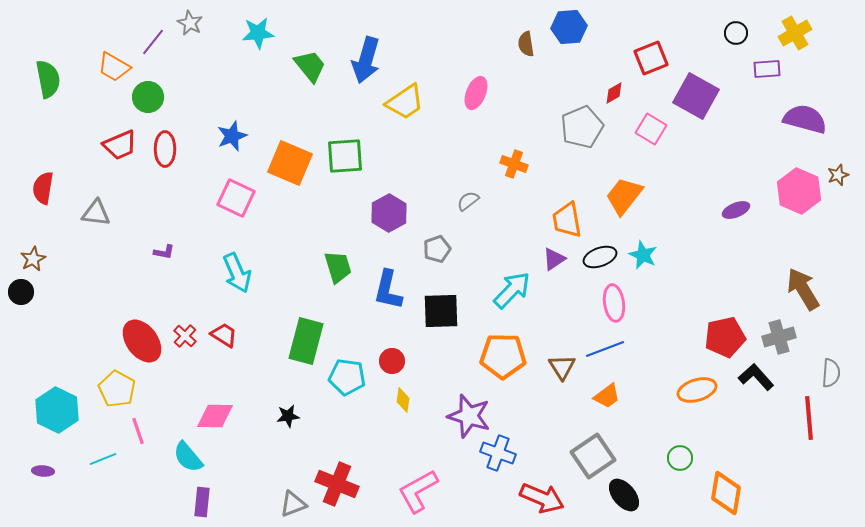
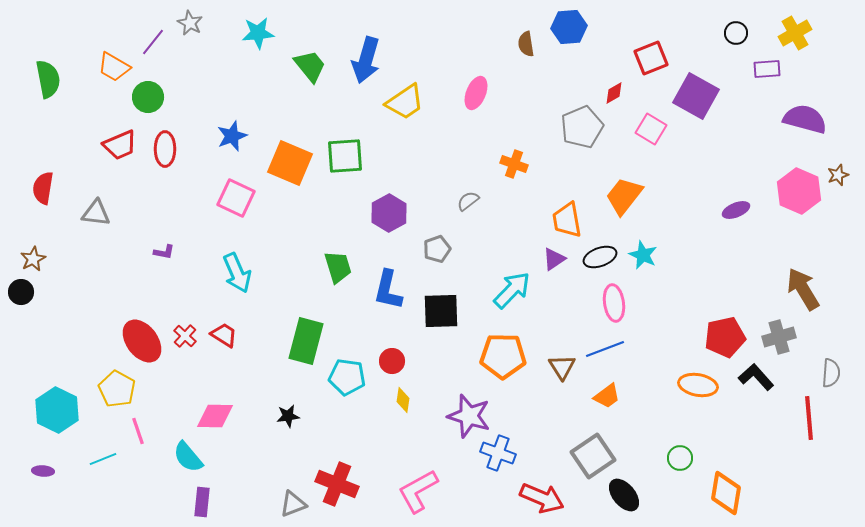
orange ellipse at (697, 390): moved 1 px right, 5 px up; rotated 27 degrees clockwise
